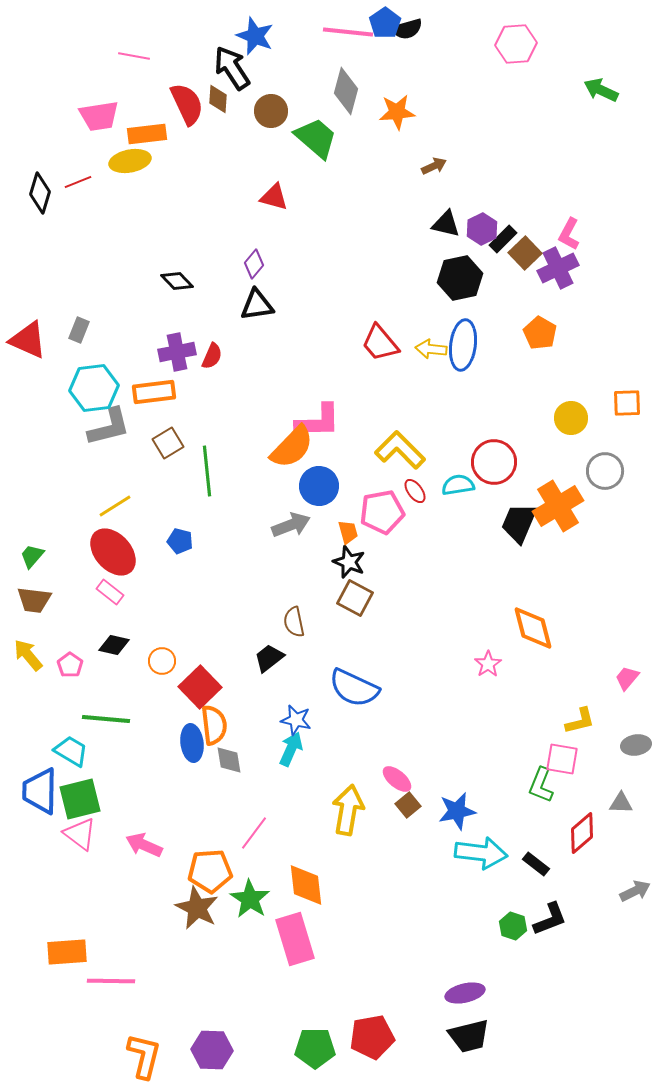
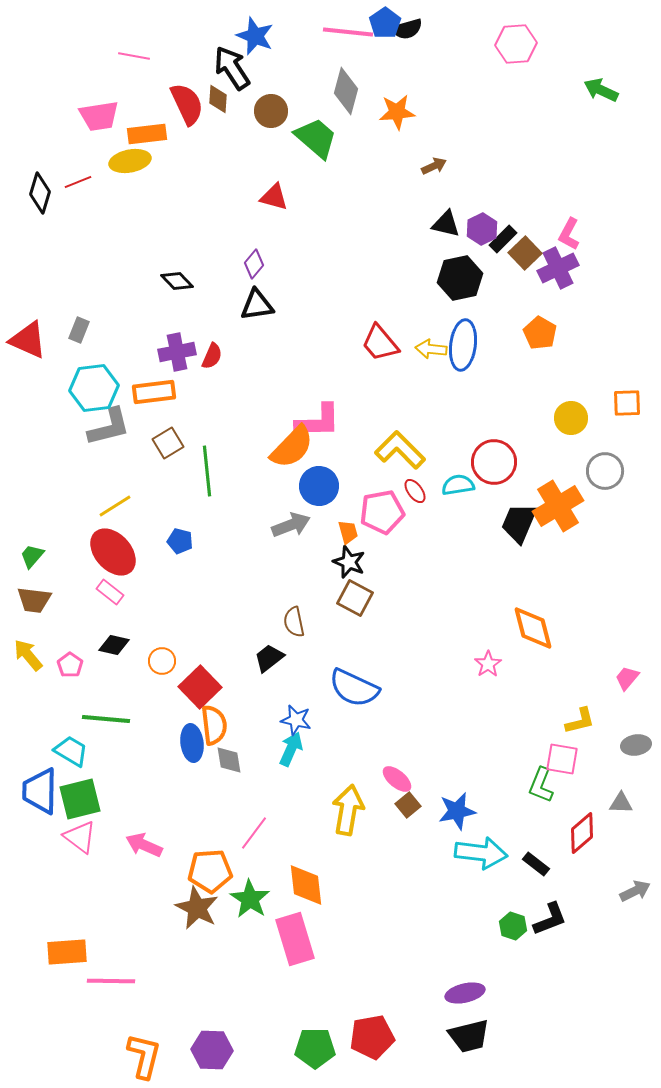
pink triangle at (80, 834): moved 3 px down
